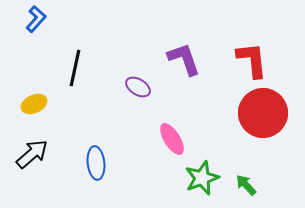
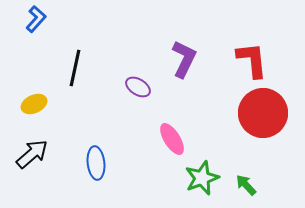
purple L-shape: rotated 45 degrees clockwise
